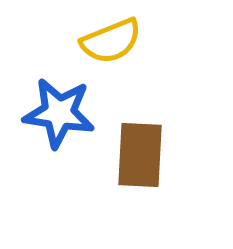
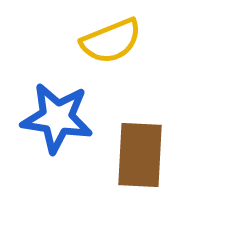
blue star: moved 2 px left, 5 px down
